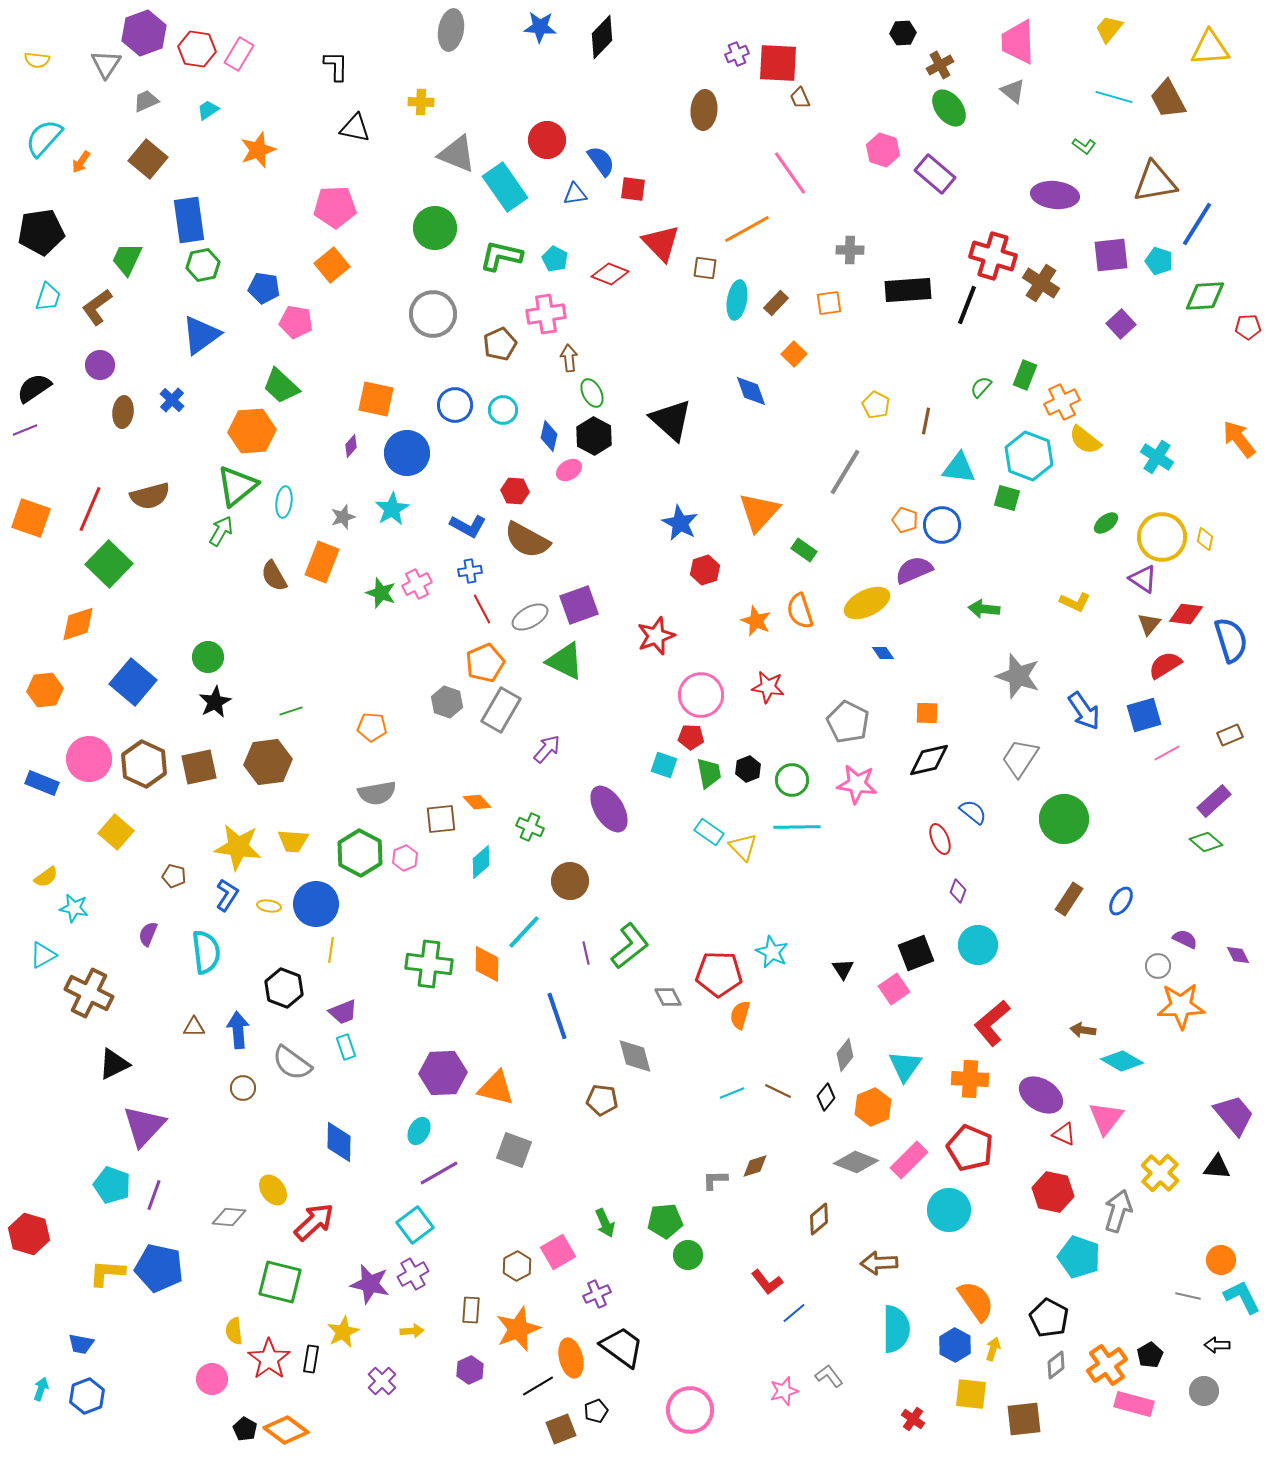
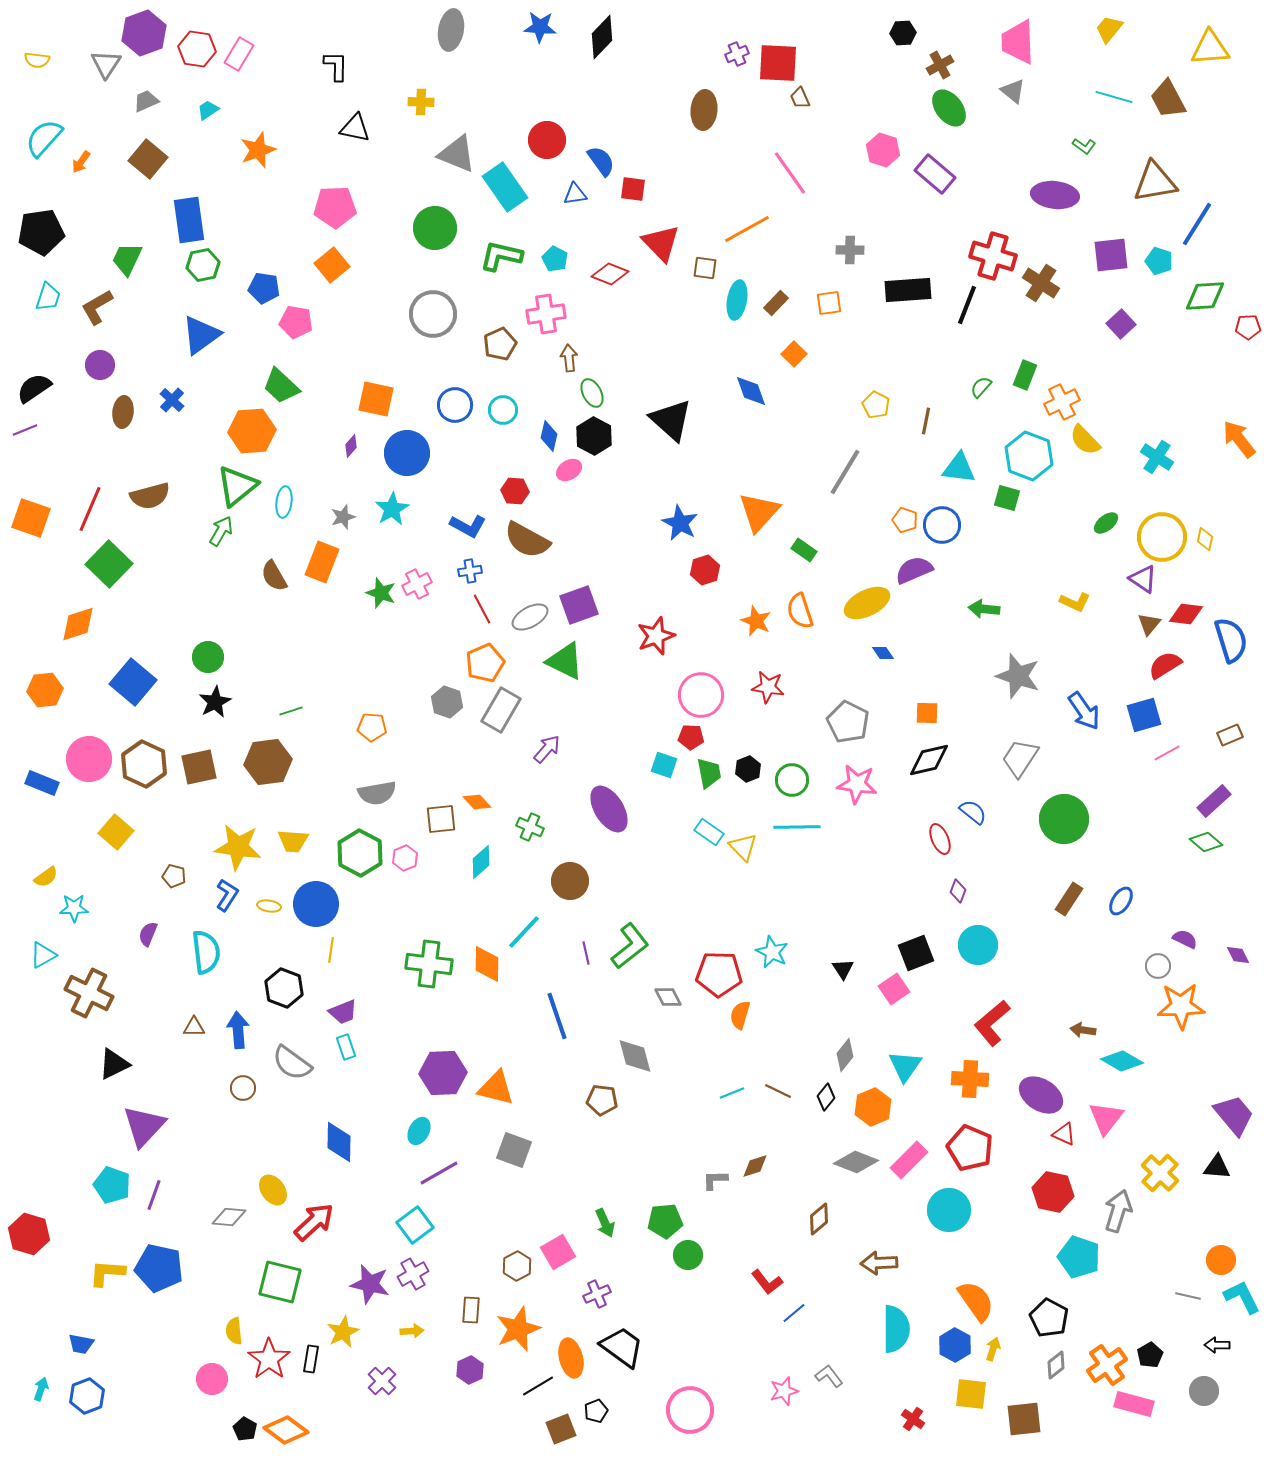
brown L-shape at (97, 307): rotated 6 degrees clockwise
yellow semicircle at (1085, 440): rotated 8 degrees clockwise
cyan star at (74, 908): rotated 12 degrees counterclockwise
